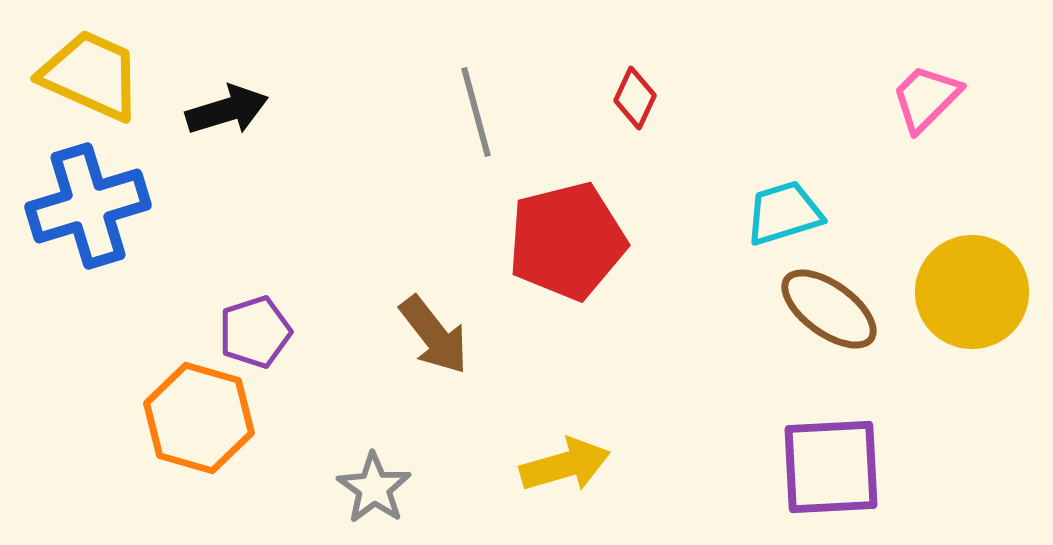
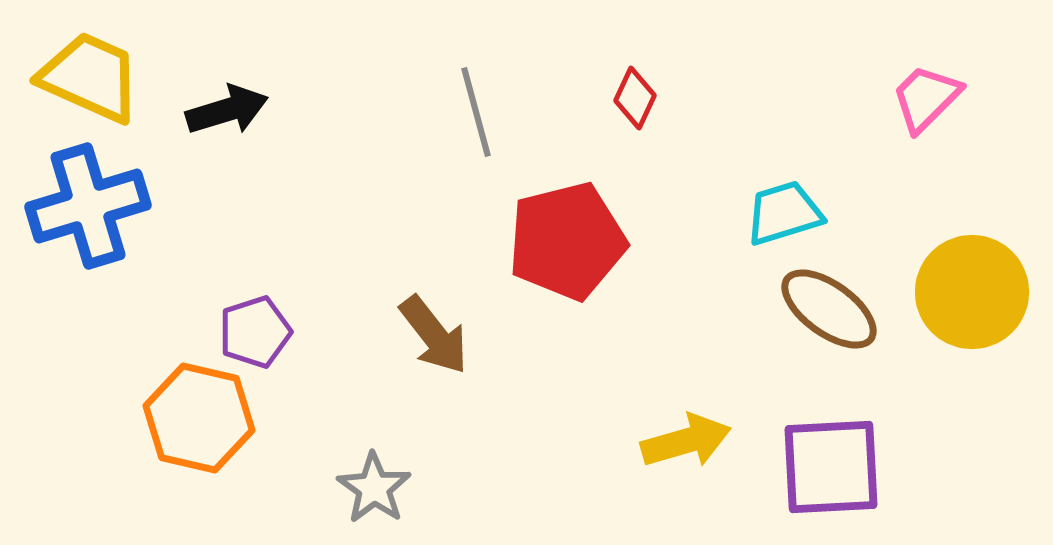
yellow trapezoid: moved 1 px left, 2 px down
orange hexagon: rotated 3 degrees counterclockwise
yellow arrow: moved 121 px right, 24 px up
